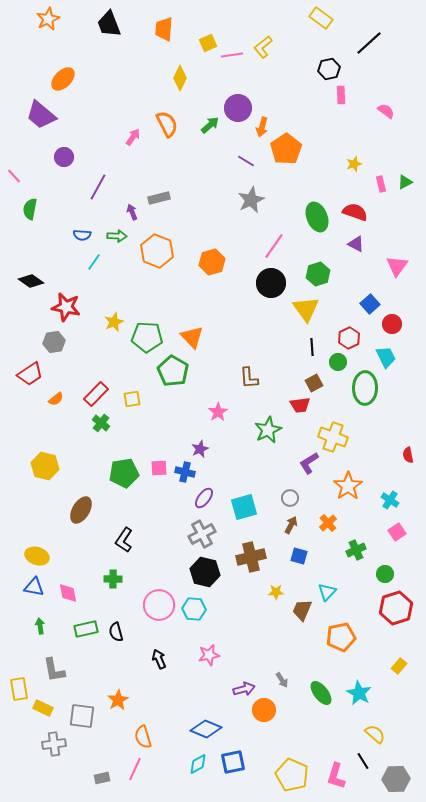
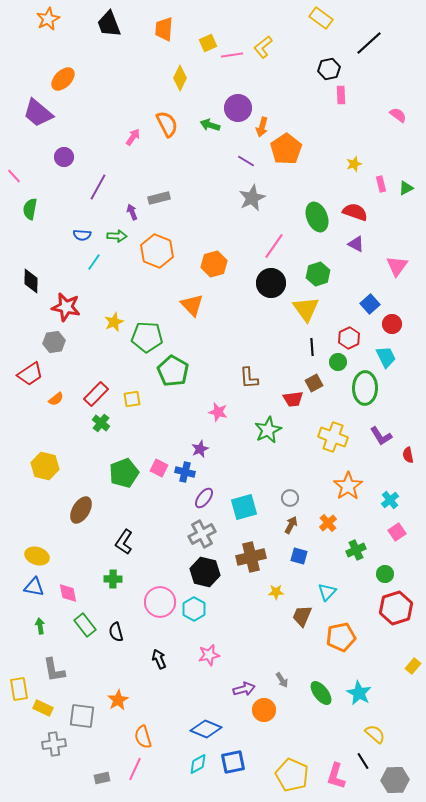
pink semicircle at (386, 111): moved 12 px right, 4 px down
purple trapezoid at (41, 115): moved 3 px left, 2 px up
green arrow at (210, 125): rotated 120 degrees counterclockwise
green triangle at (405, 182): moved 1 px right, 6 px down
gray star at (251, 200): moved 1 px right, 2 px up
orange hexagon at (212, 262): moved 2 px right, 2 px down
black diamond at (31, 281): rotated 55 degrees clockwise
orange triangle at (192, 337): moved 32 px up
red trapezoid at (300, 405): moved 7 px left, 6 px up
pink star at (218, 412): rotated 24 degrees counterclockwise
purple L-shape at (309, 463): moved 72 px right, 27 px up; rotated 90 degrees counterclockwise
pink square at (159, 468): rotated 30 degrees clockwise
green pentagon at (124, 473): rotated 12 degrees counterclockwise
cyan cross at (390, 500): rotated 18 degrees clockwise
black L-shape at (124, 540): moved 2 px down
pink circle at (159, 605): moved 1 px right, 3 px up
cyan hexagon at (194, 609): rotated 25 degrees clockwise
brown trapezoid at (302, 610): moved 6 px down
green rectangle at (86, 629): moved 1 px left, 4 px up; rotated 65 degrees clockwise
yellow rectangle at (399, 666): moved 14 px right
gray hexagon at (396, 779): moved 1 px left, 1 px down
